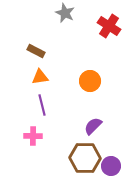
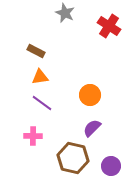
orange circle: moved 14 px down
purple line: moved 2 px up; rotated 40 degrees counterclockwise
purple semicircle: moved 1 px left, 2 px down
brown hexagon: moved 12 px left; rotated 12 degrees clockwise
